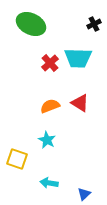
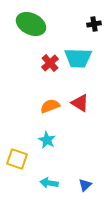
black cross: rotated 16 degrees clockwise
blue triangle: moved 1 px right, 9 px up
